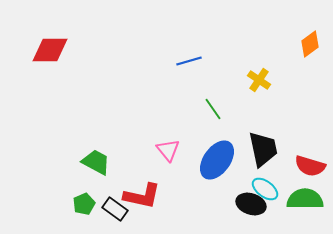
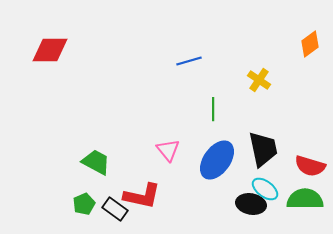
green line: rotated 35 degrees clockwise
black ellipse: rotated 8 degrees counterclockwise
